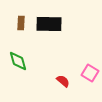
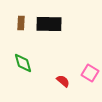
green diamond: moved 5 px right, 2 px down
